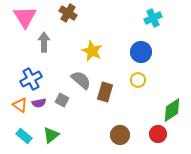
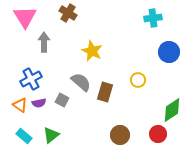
cyan cross: rotated 18 degrees clockwise
blue circle: moved 28 px right
gray semicircle: moved 2 px down
